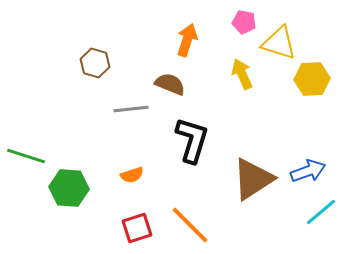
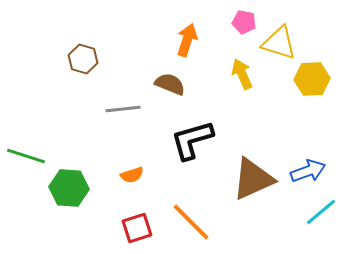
brown hexagon: moved 12 px left, 4 px up
gray line: moved 8 px left
black L-shape: rotated 123 degrees counterclockwise
brown triangle: rotated 9 degrees clockwise
orange line: moved 1 px right, 3 px up
